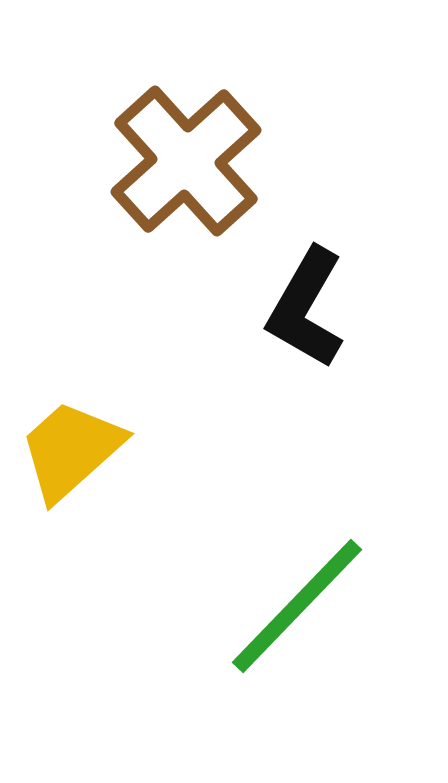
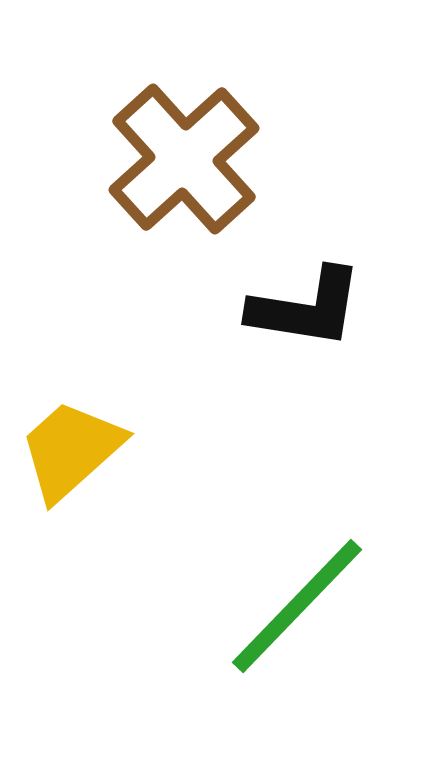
brown cross: moved 2 px left, 2 px up
black L-shape: rotated 111 degrees counterclockwise
